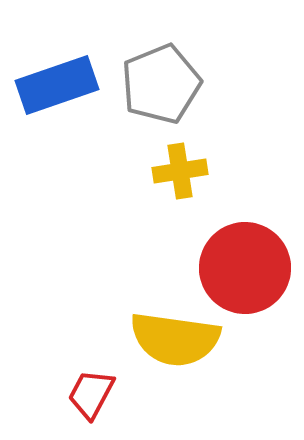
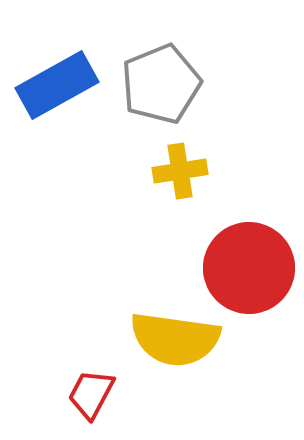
blue rectangle: rotated 10 degrees counterclockwise
red circle: moved 4 px right
